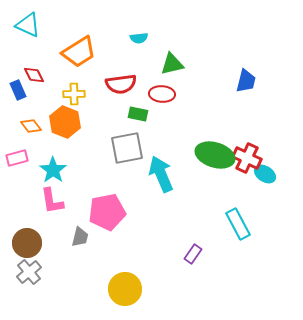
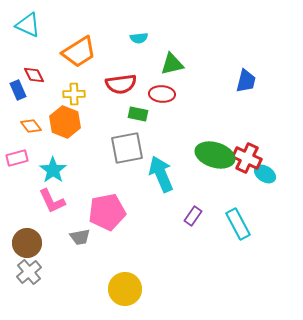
pink L-shape: rotated 16 degrees counterclockwise
gray trapezoid: rotated 65 degrees clockwise
purple rectangle: moved 38 px up
